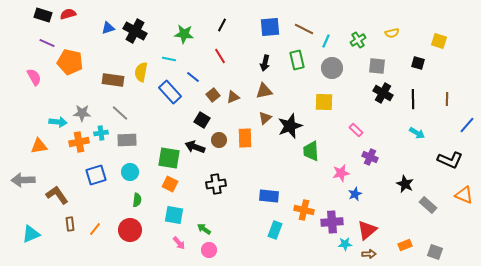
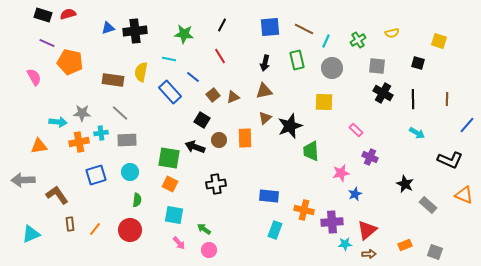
black cross at (135, 31): rotated 35 degrees counterclockwise
